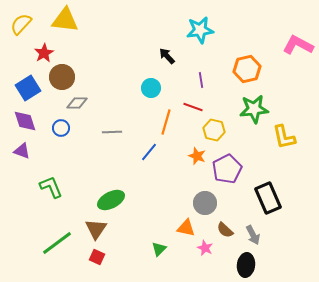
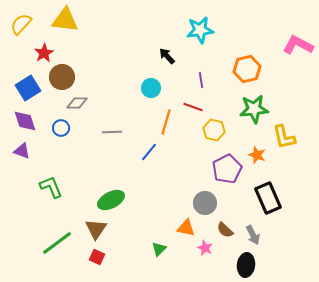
orange star: moved 60 px right, 1 px up
